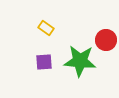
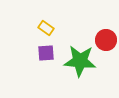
purple square: moved 2 px right, 9 px up
